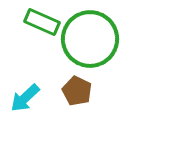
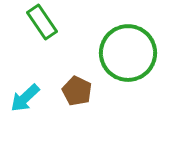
green rectangle: rotated 32 degrees clockwise
green circle: moved 38 px right, 14 px down
